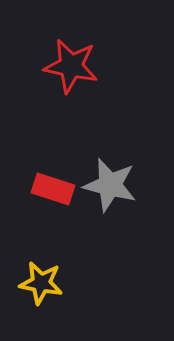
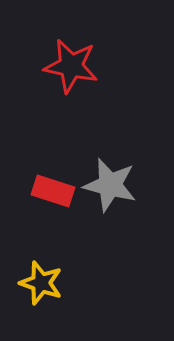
red rectangle: moved 2 px down
yellow star: rotated 9 degrees clockwise
